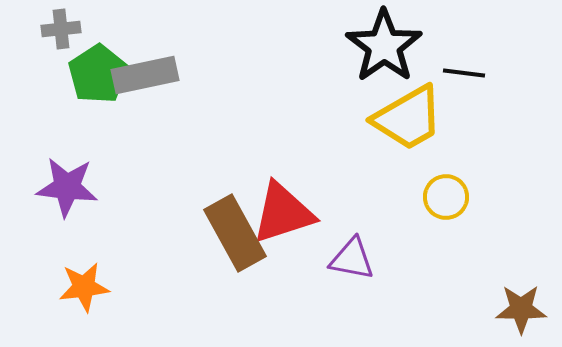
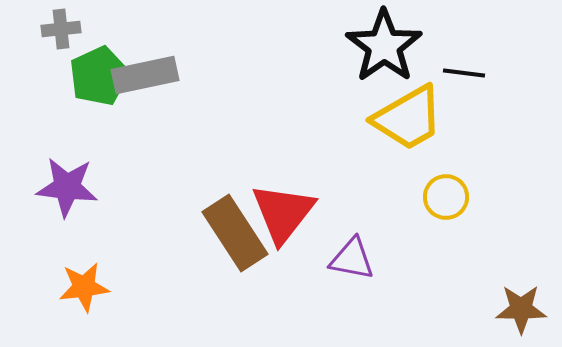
green pentagon: moved 1 px right, 2 px down; rotated 8 degrees clockwise
red triangle: rotated 34 degrees counterclockwise
brown rectangle: rotated 4 degrees counterclockwise
